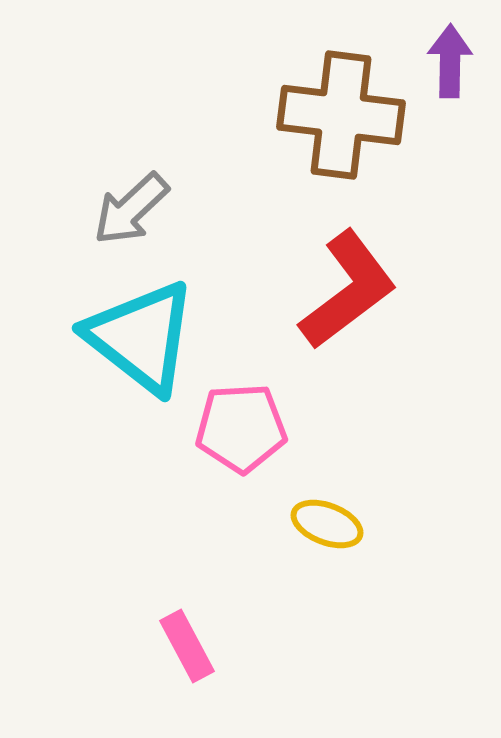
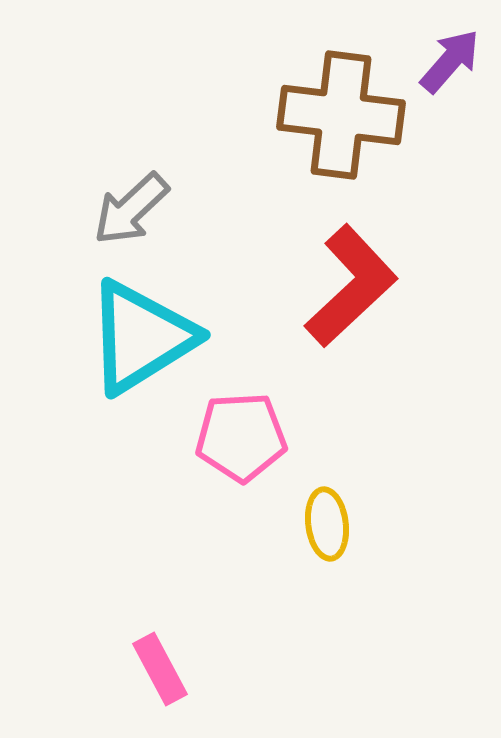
purple arrow: rotated 40 degrees clockwise
red L-shape: moved 3 px right, 4 px up; rotated 6 degrees counterclockwise
cyan triangle: rotated 50 degrees clockwise
pink pentagon: moved 9 px down
yellow ellipse: rotated 62 degrees clockwise
pink rectangle: moved 27 px left, 23 px down
